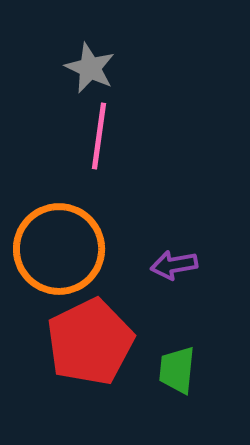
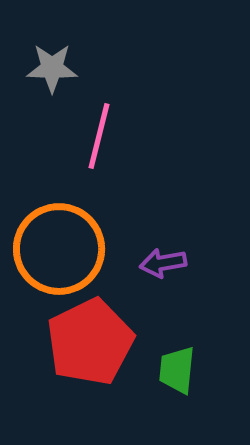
gray star: moved 38 px left; rotated 24 degrees counterclockwise
pink line: rotated 6 degrees clockwise
purple arrow: moved 11 px left, 2 px up
